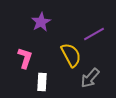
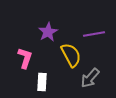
purple star: moved 7 px right, 10 px down
purple line: rotated 20 degrees clockwise
